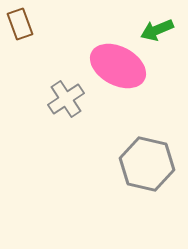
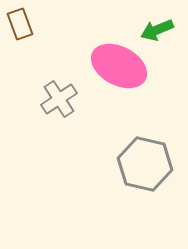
pink ellipse: moved 1 px right
gray cross: moved 7 px left
gray hexagon: moved 2 px left
